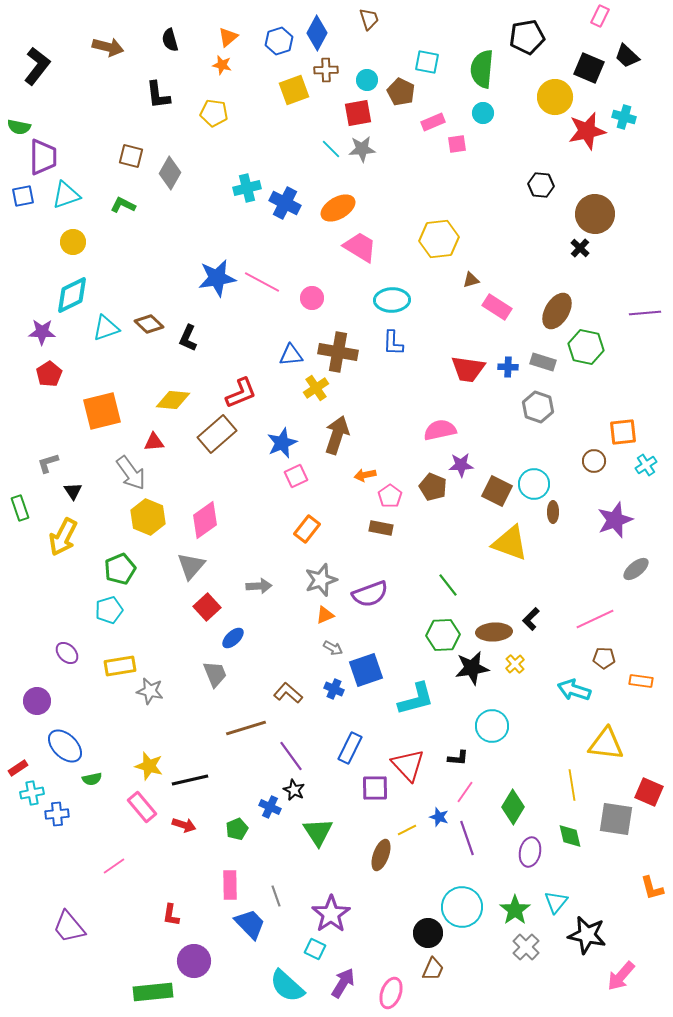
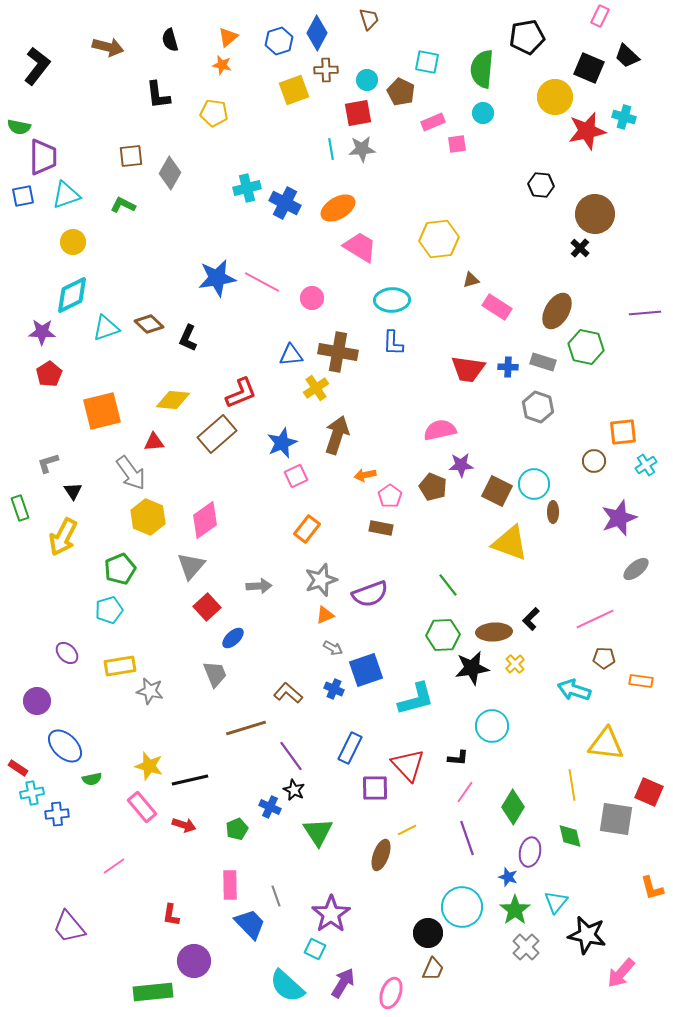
cyan line at (331, 149): rotated 35 degrees clockwise
brown square at (131, 156): rotated 20 degrees counterclockwise
purple star at (615, 520): moved 4 px right, 2 px up
red rectangle at (18, 768): rotated 66 degrees clockwise
blue star at (439, 817): moved 69 px right, 60 px down
pink arrow at (621, 976): moved 3 px up
